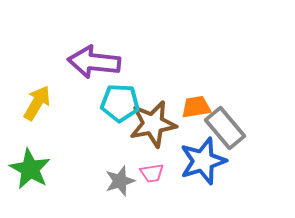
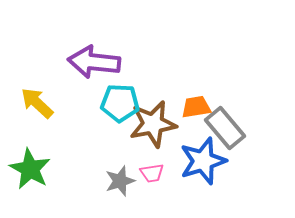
yellow arrow: rotated 78 degrees counterclockwise
